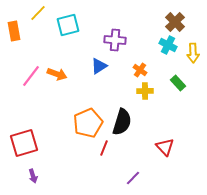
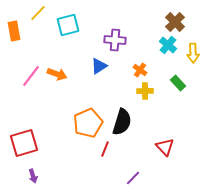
cyan cross: rotated 12 degrees clockwise
red line: moved 1 px right, 1 px down
